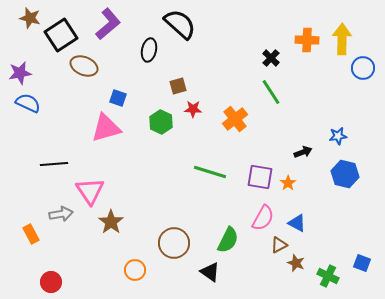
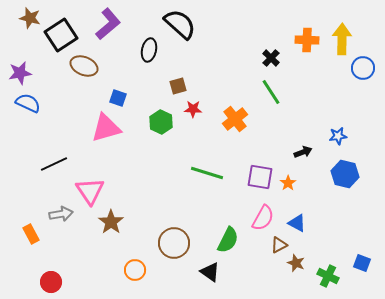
black line at (54, 164): rotated 20 degrees counterclockwise
green line at (210, 172): moved 3 px left, 1 px down
